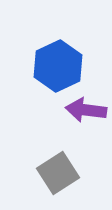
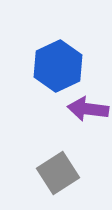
purple arrow: moved 2 px right, 1 px up
